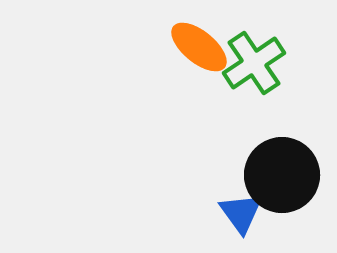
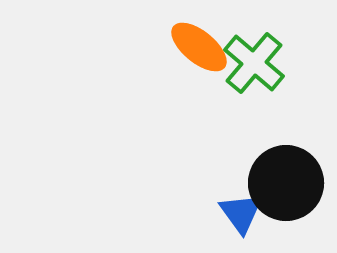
green cross: rotated 16 degrees counterclockwise
black circle: moved 4 px right, 8 px down
